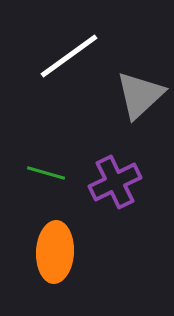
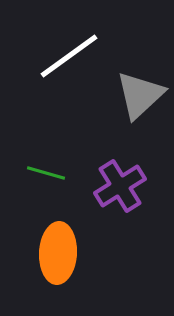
purple cross: moved 5 px right, 4 px down; rotated 6 degrees counterclockwise
orange ellipse: moved 3 px right, 1 px down
